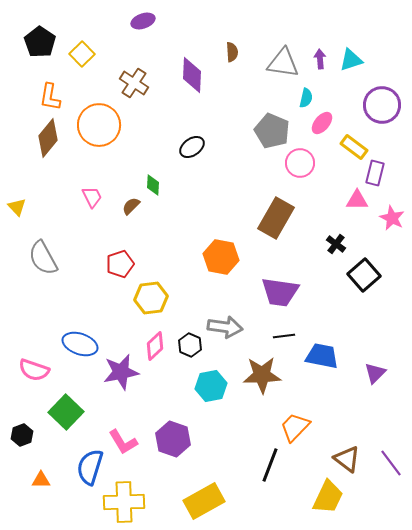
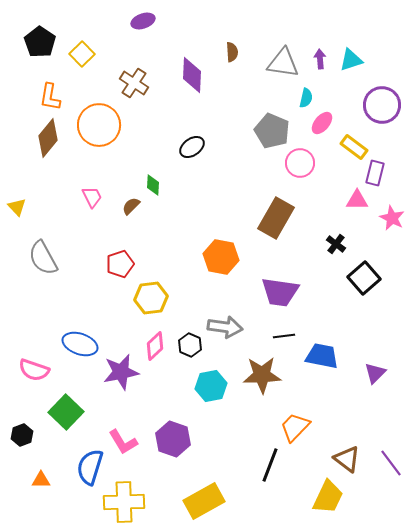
black square at (364, 275): moved 3 px down
